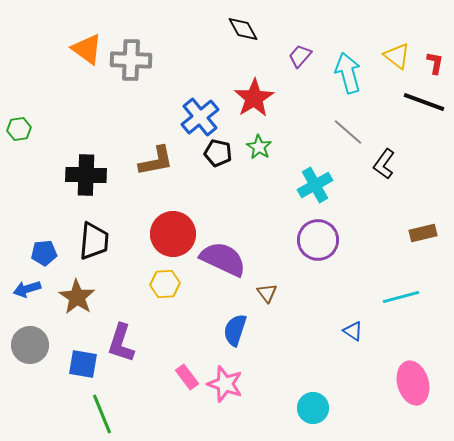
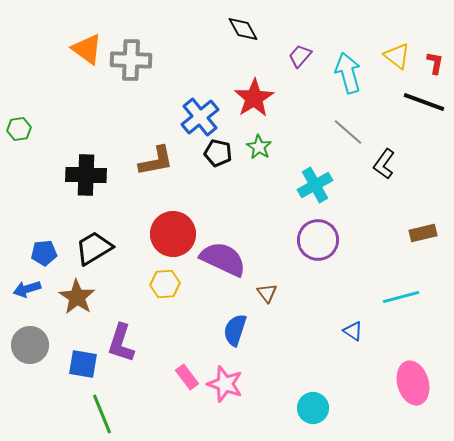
black trapezoid: moved 7 px down; rotated 126 degrees counterclockwise
